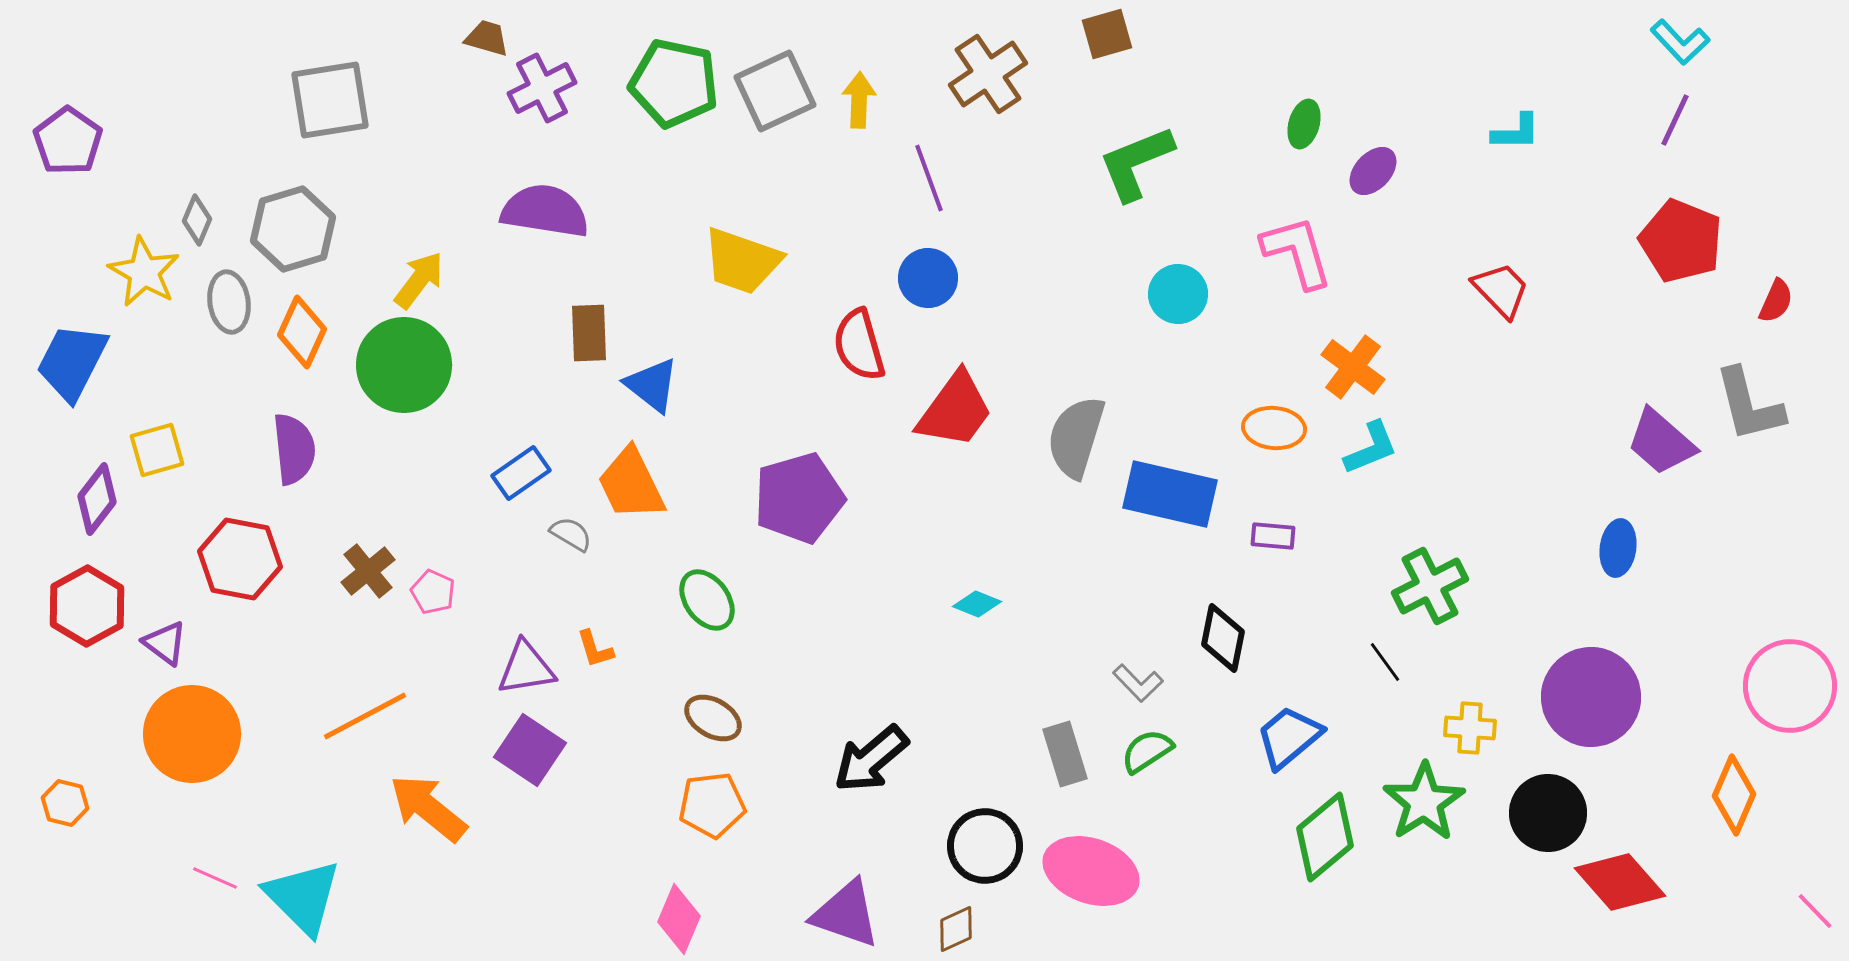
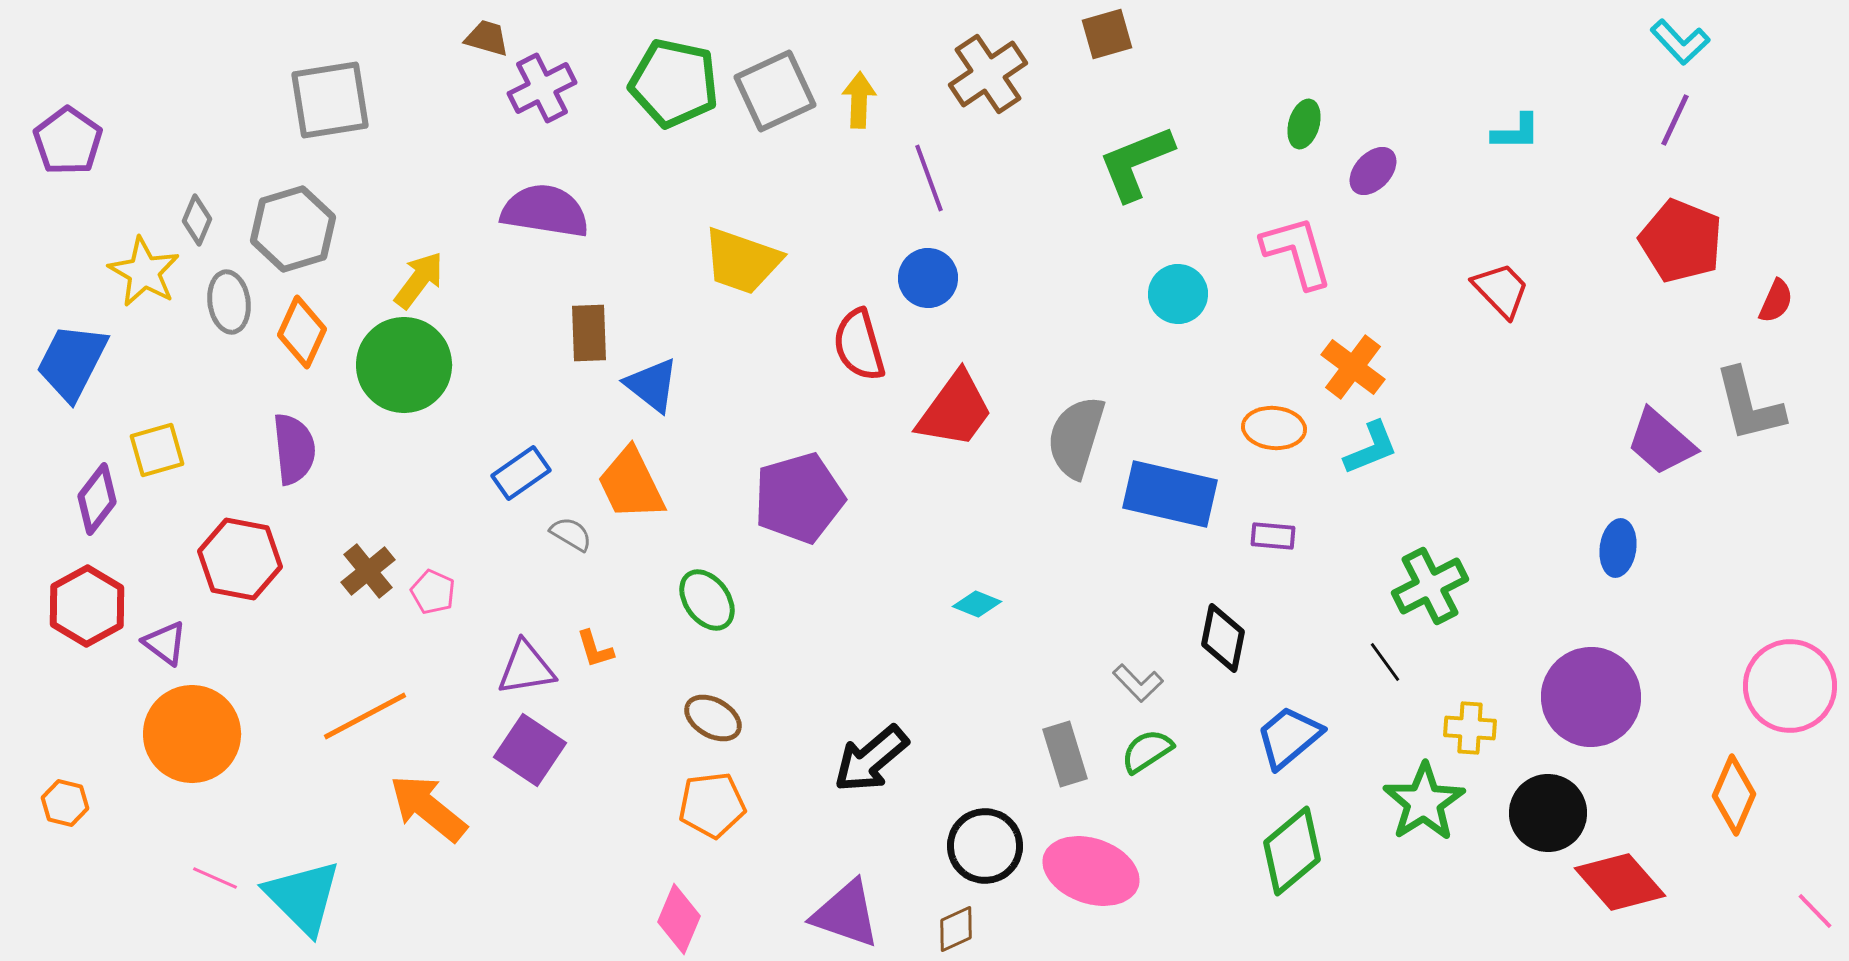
green diamond at (1325, 837): moved 33 px left, 14 px down
